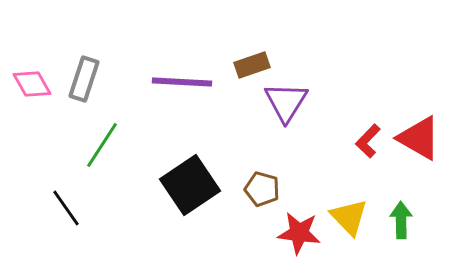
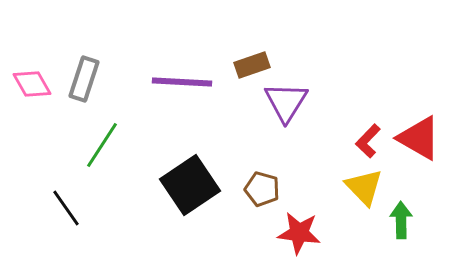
yellow triangle: moved 15 px right, 30 px up
